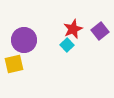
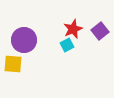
cyan square: rotated 16 degrees clockwise
yellow square: moved 1 px left; rotated 18 degrees clockwise
